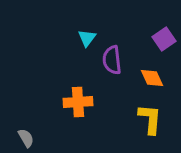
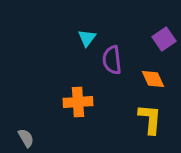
orange diamond: moved 1 px right, 1 px down
